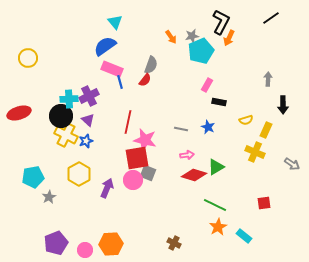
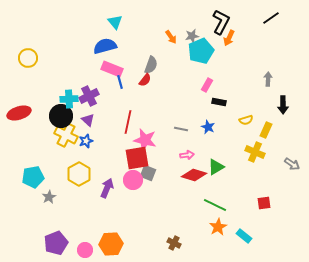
blue semicircle at (105, 46): rotated 20 degrees clockwise
